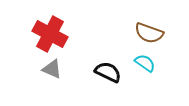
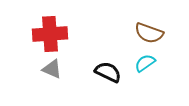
red cross: rotated 32 degrees counterclockwise
cyan semicircle: rotated 70 degrees counterclockwise
